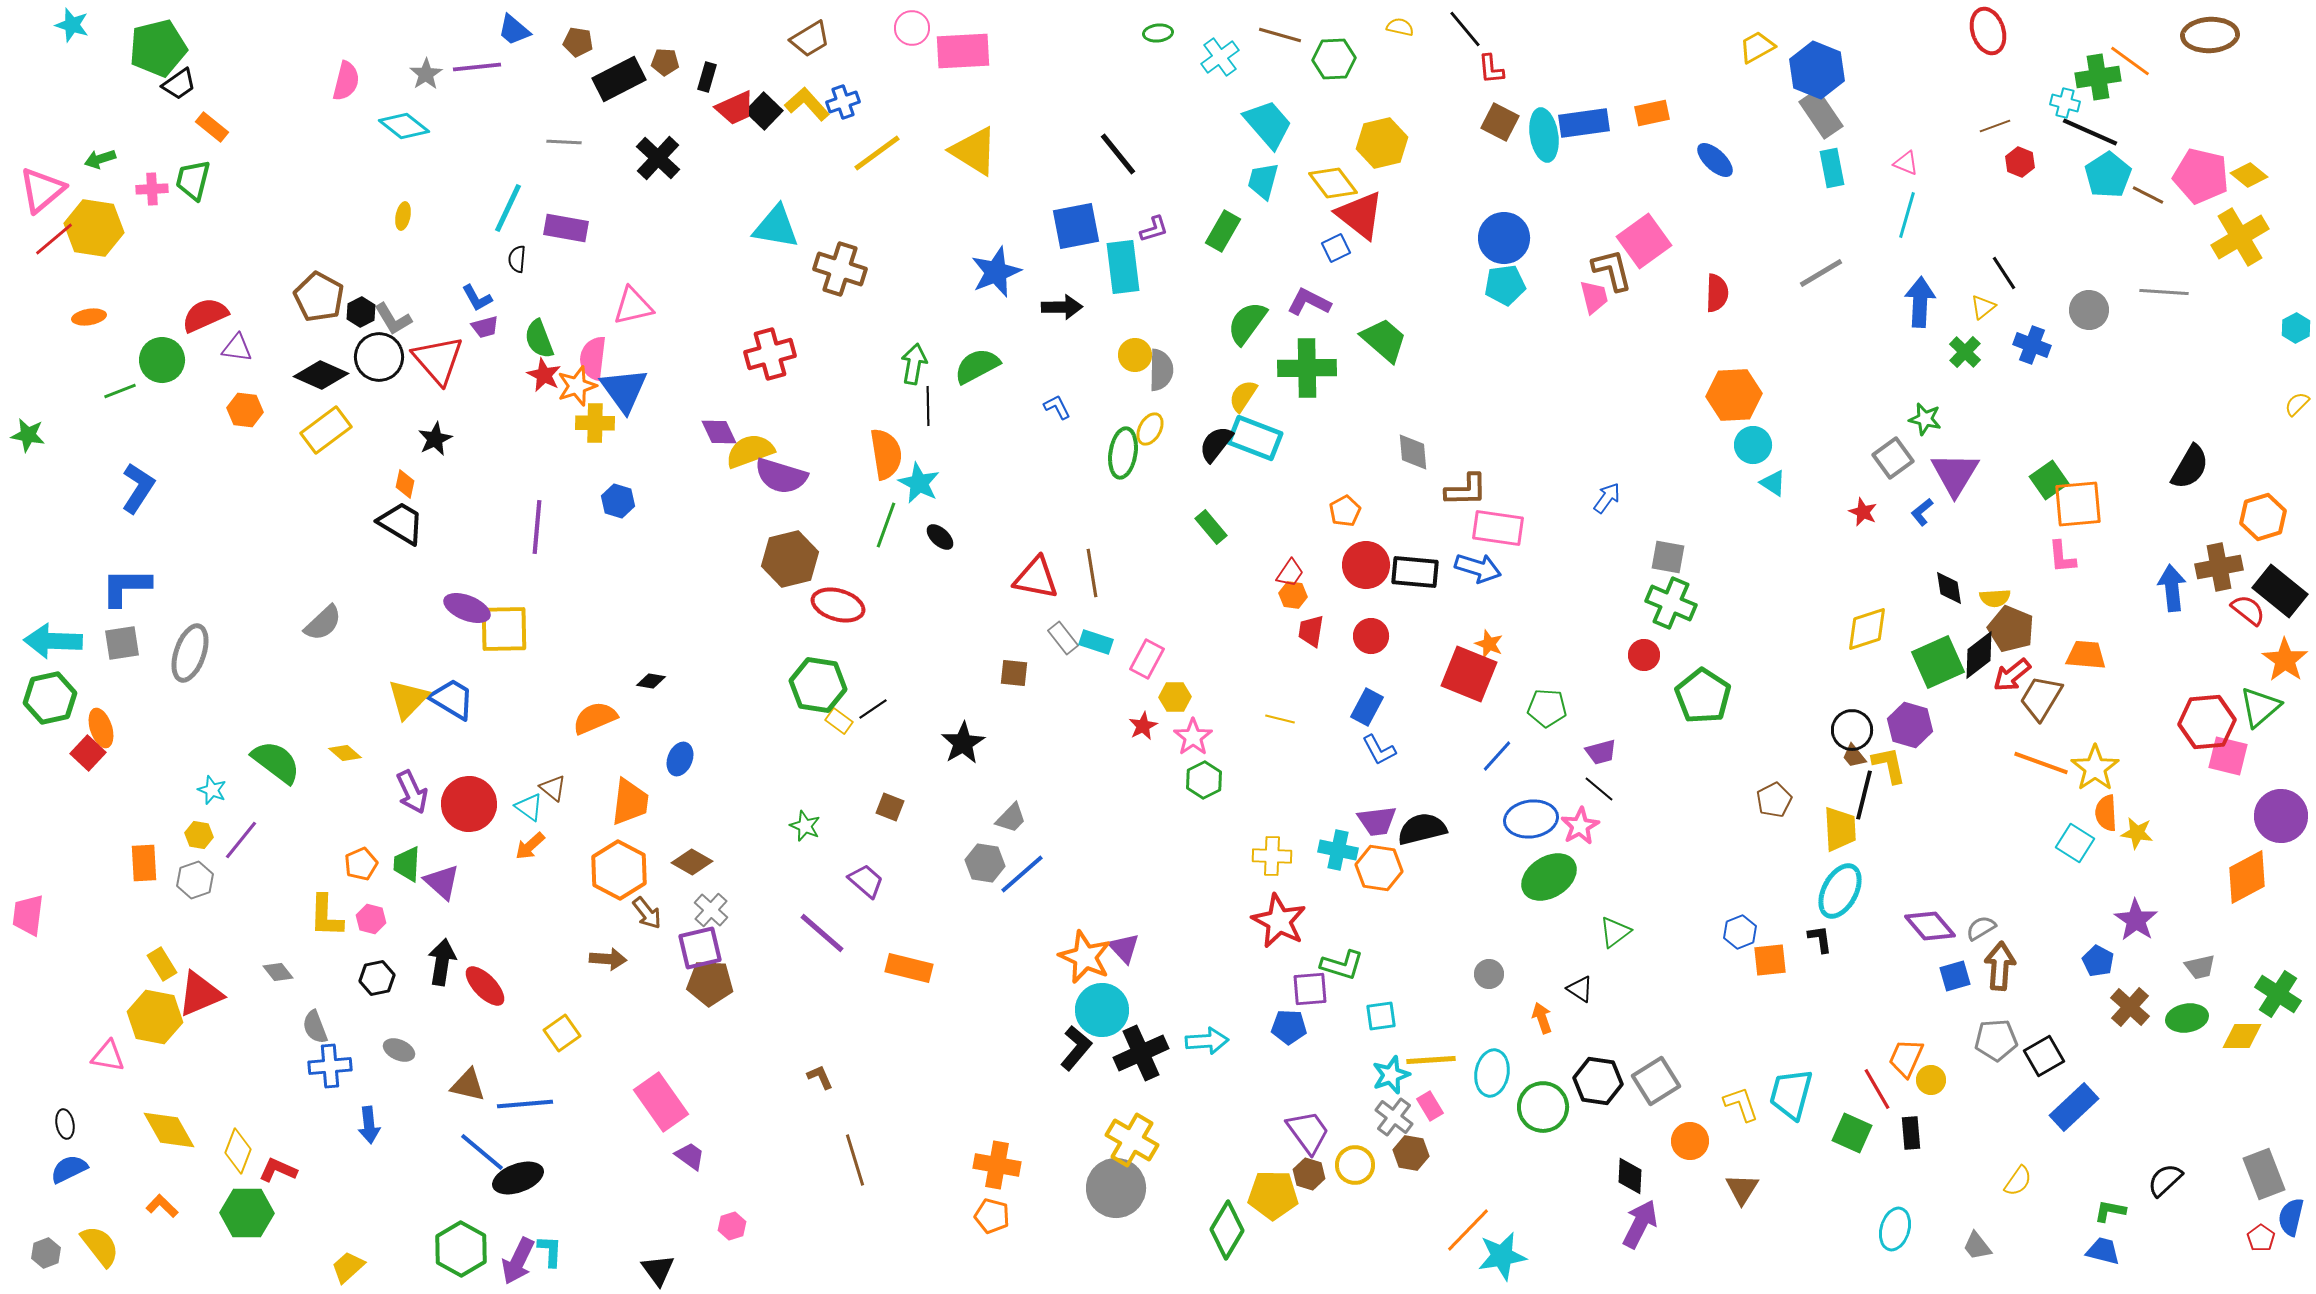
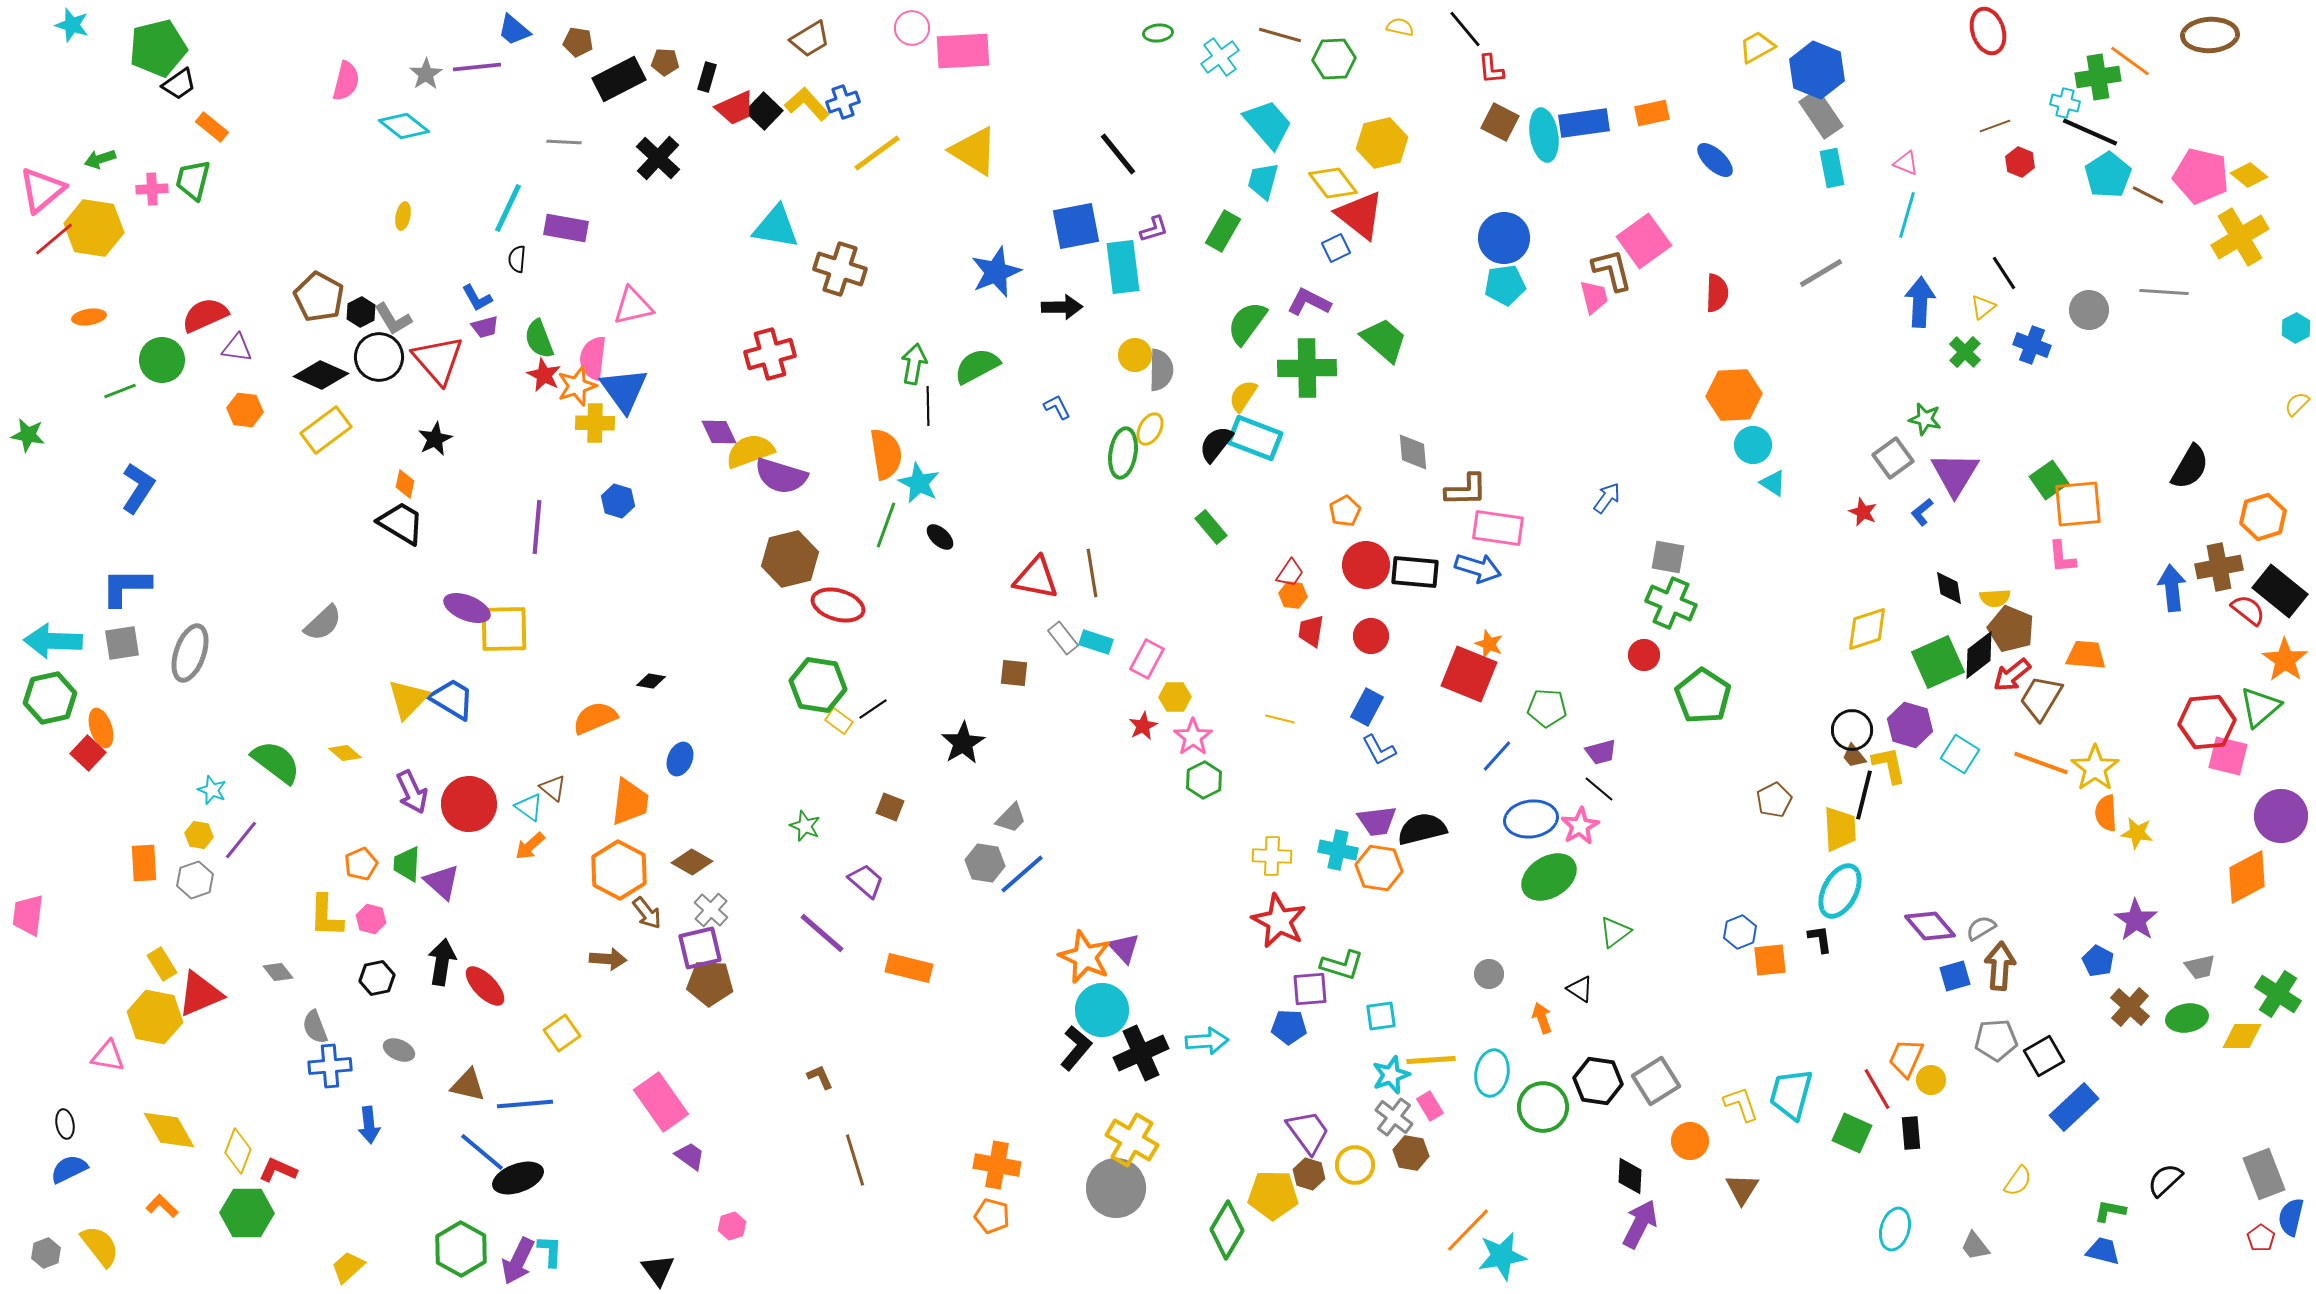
cyan square at (2075, 843): moved 115 px left, 89 px up
gray trapezoid at (1977, 1246): moved 2 px left
